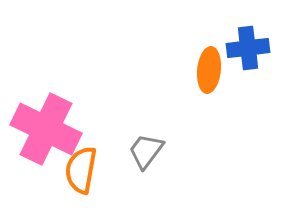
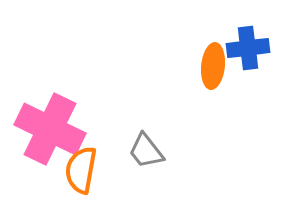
orange ellipse: moved 4 px right, 4 px up
pink cross: moved 4 px right
gray trapezoid: rotated 75 degrees counterclockwise
